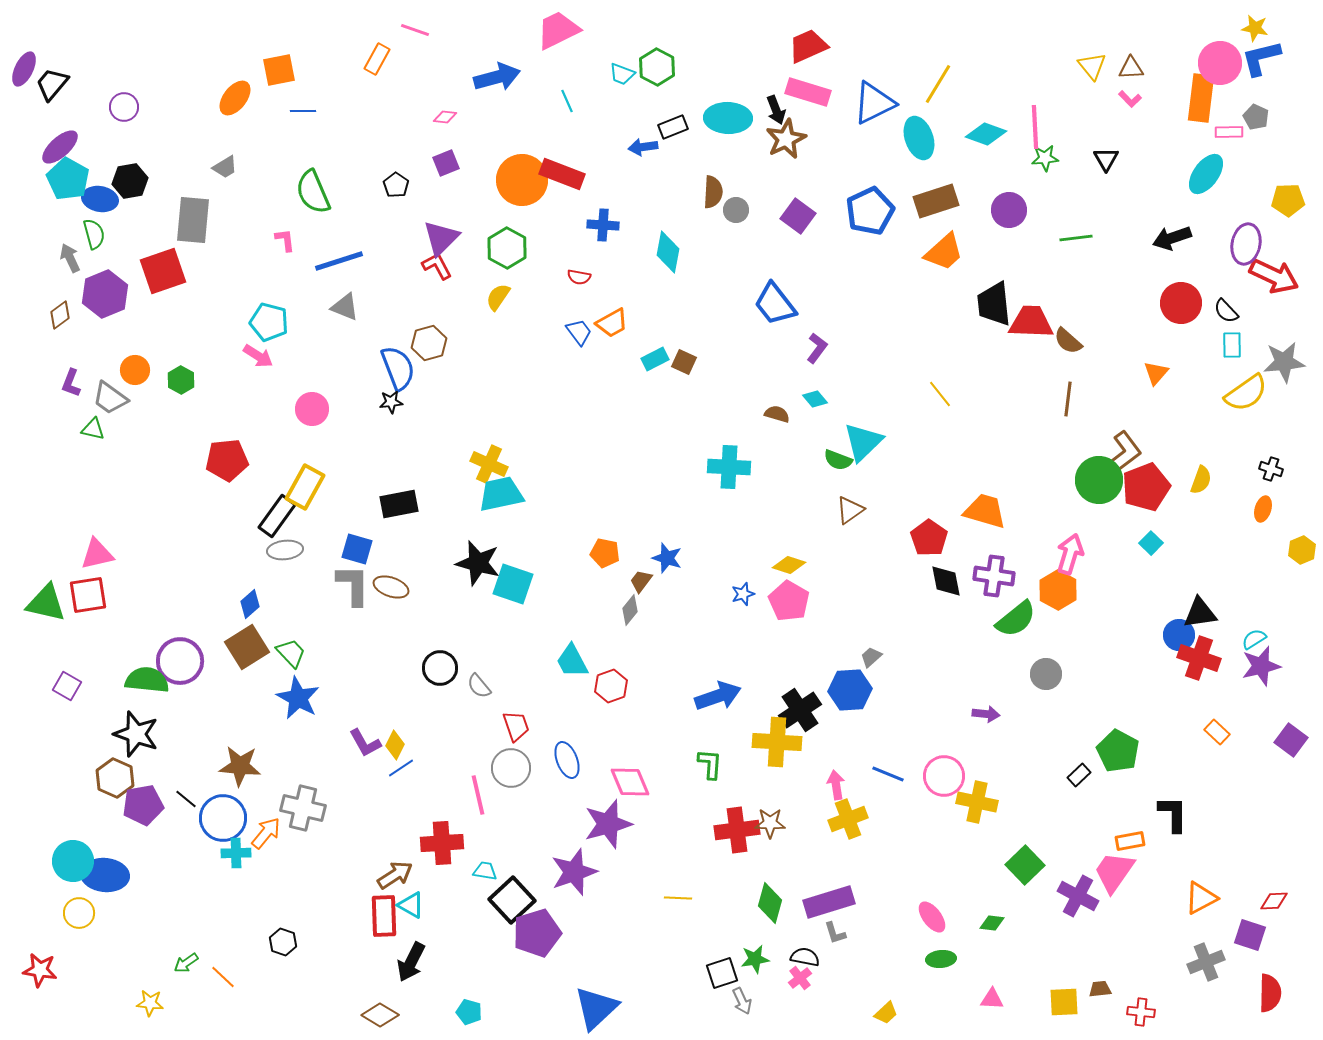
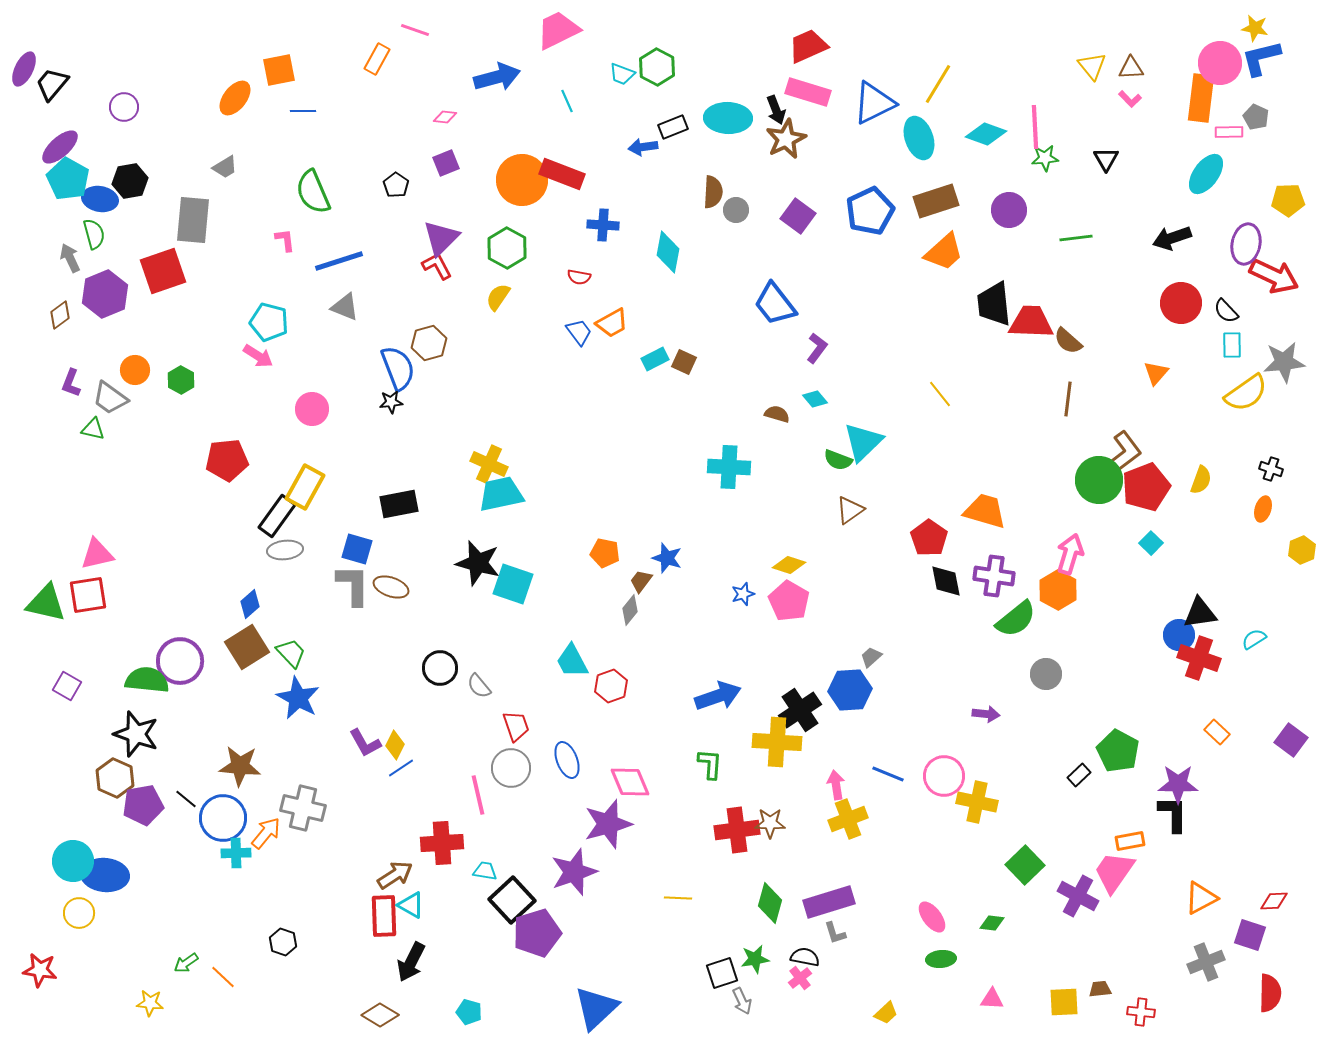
purple star at (1261, 666): moved 83 px left, 118 px down; rotated 15 degrees clockwise
